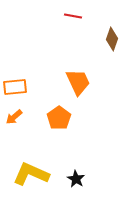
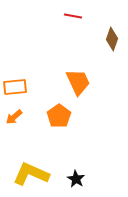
orange pentagon: moved 2 px up
